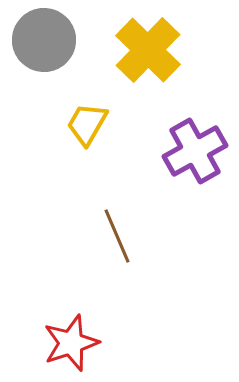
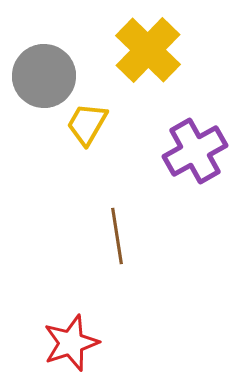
gray circle: moved 36 px down
brown line: rotated 14 degrees clockwise
